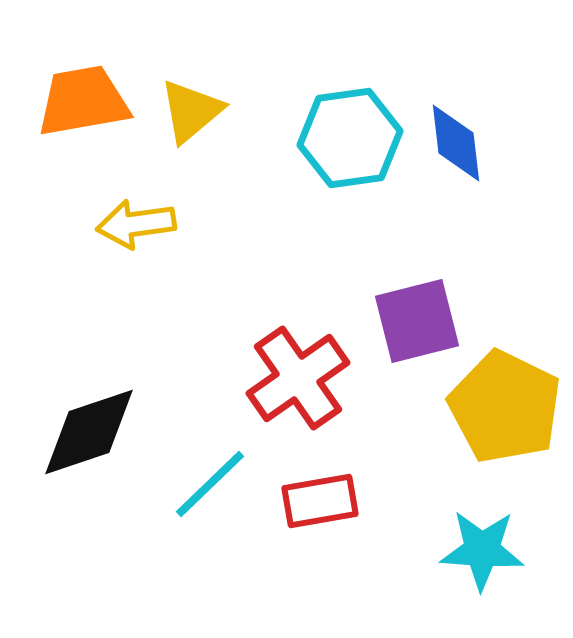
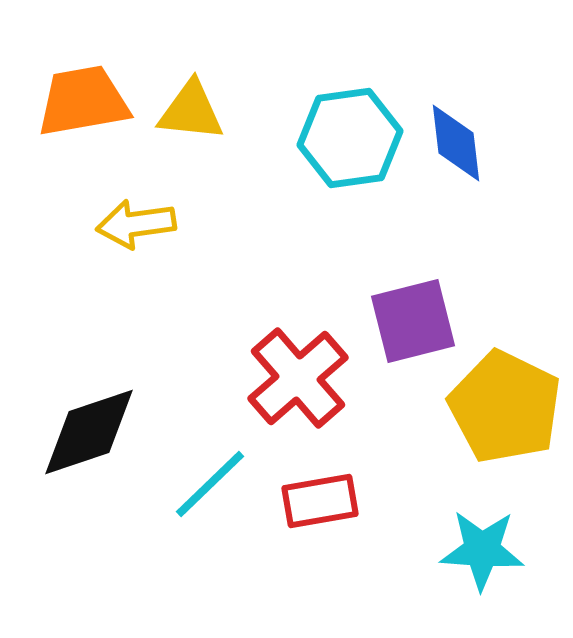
yellow triangle: rotated 46 degrees clockwise
purple square: moved 4 px left
red cross: rotated 6 degrees counterclockwise
